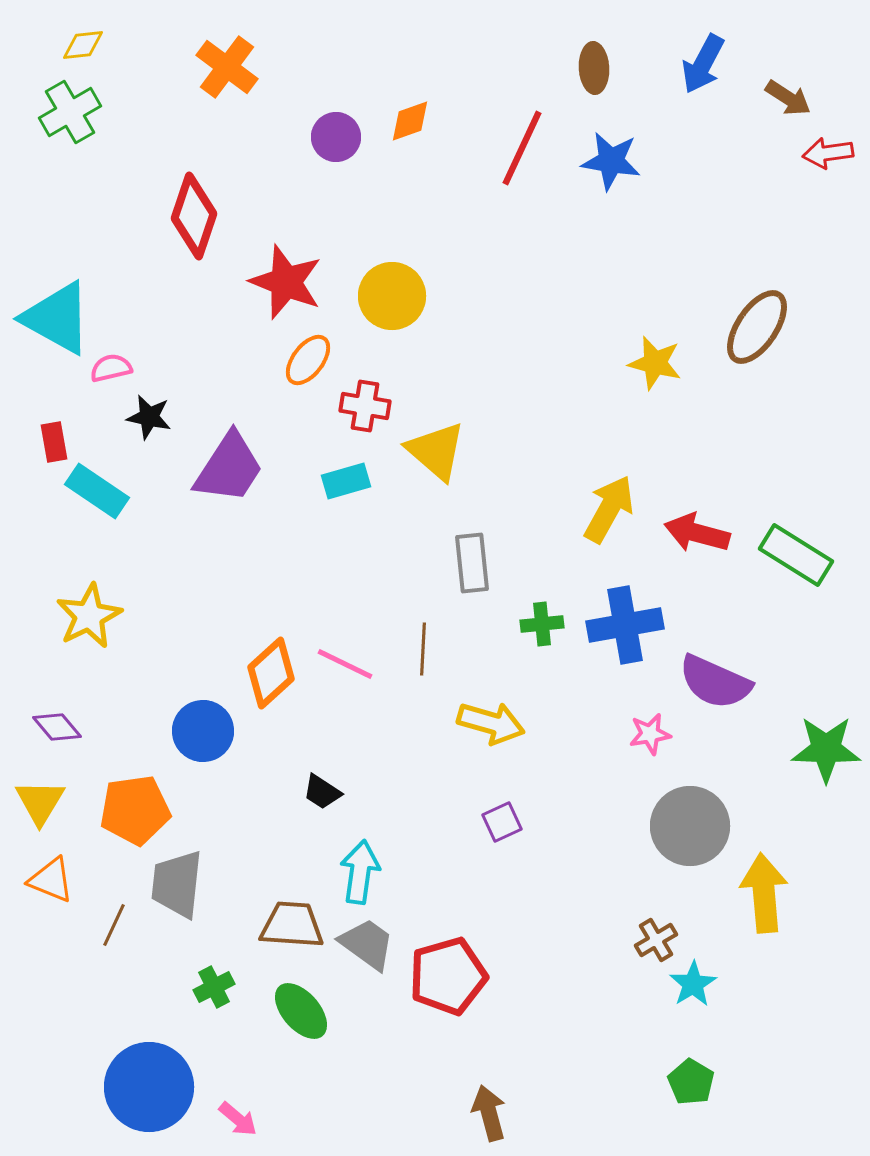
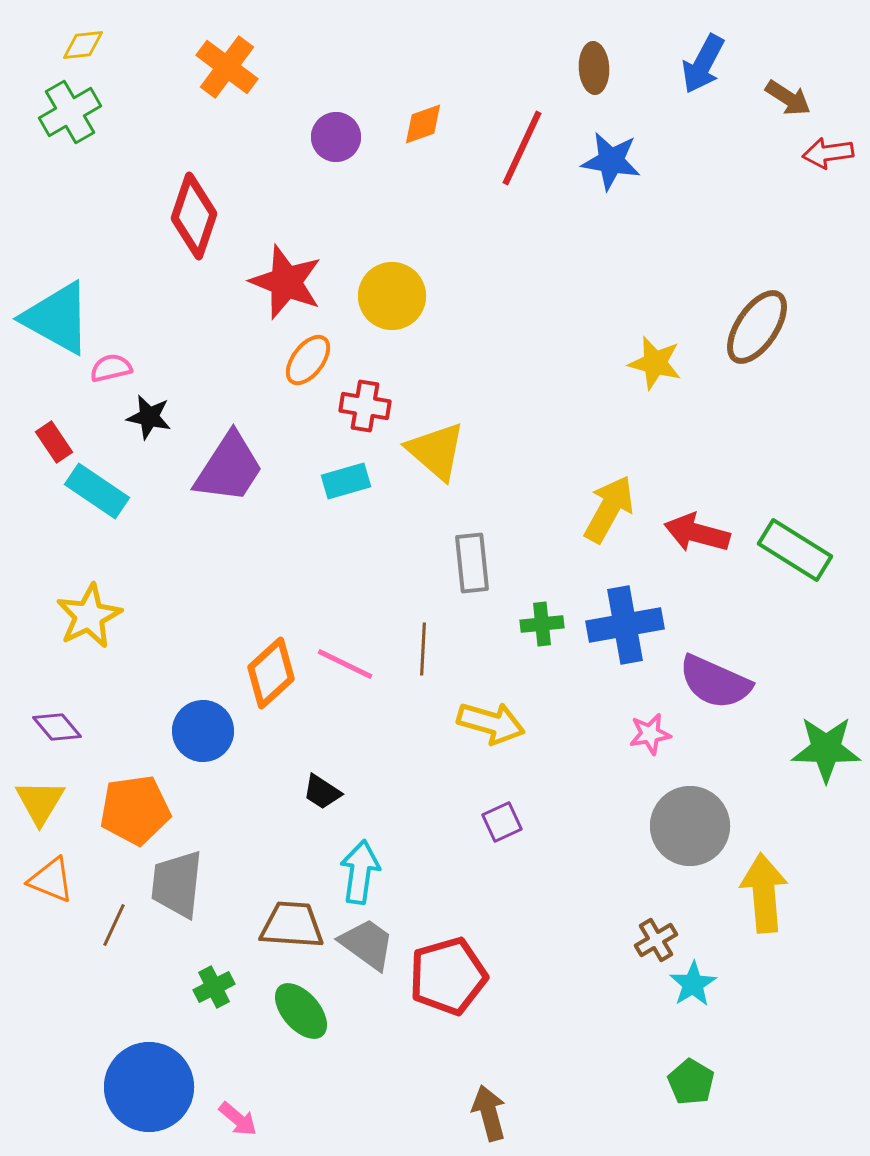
orange diamond at (410, 121): moved 13 px right, 3 px down
red rectangle at (54, 442): rotated 24 degrees counterclockwise
green rectangle at (796, 555): moved 1 px left, 5 px up
